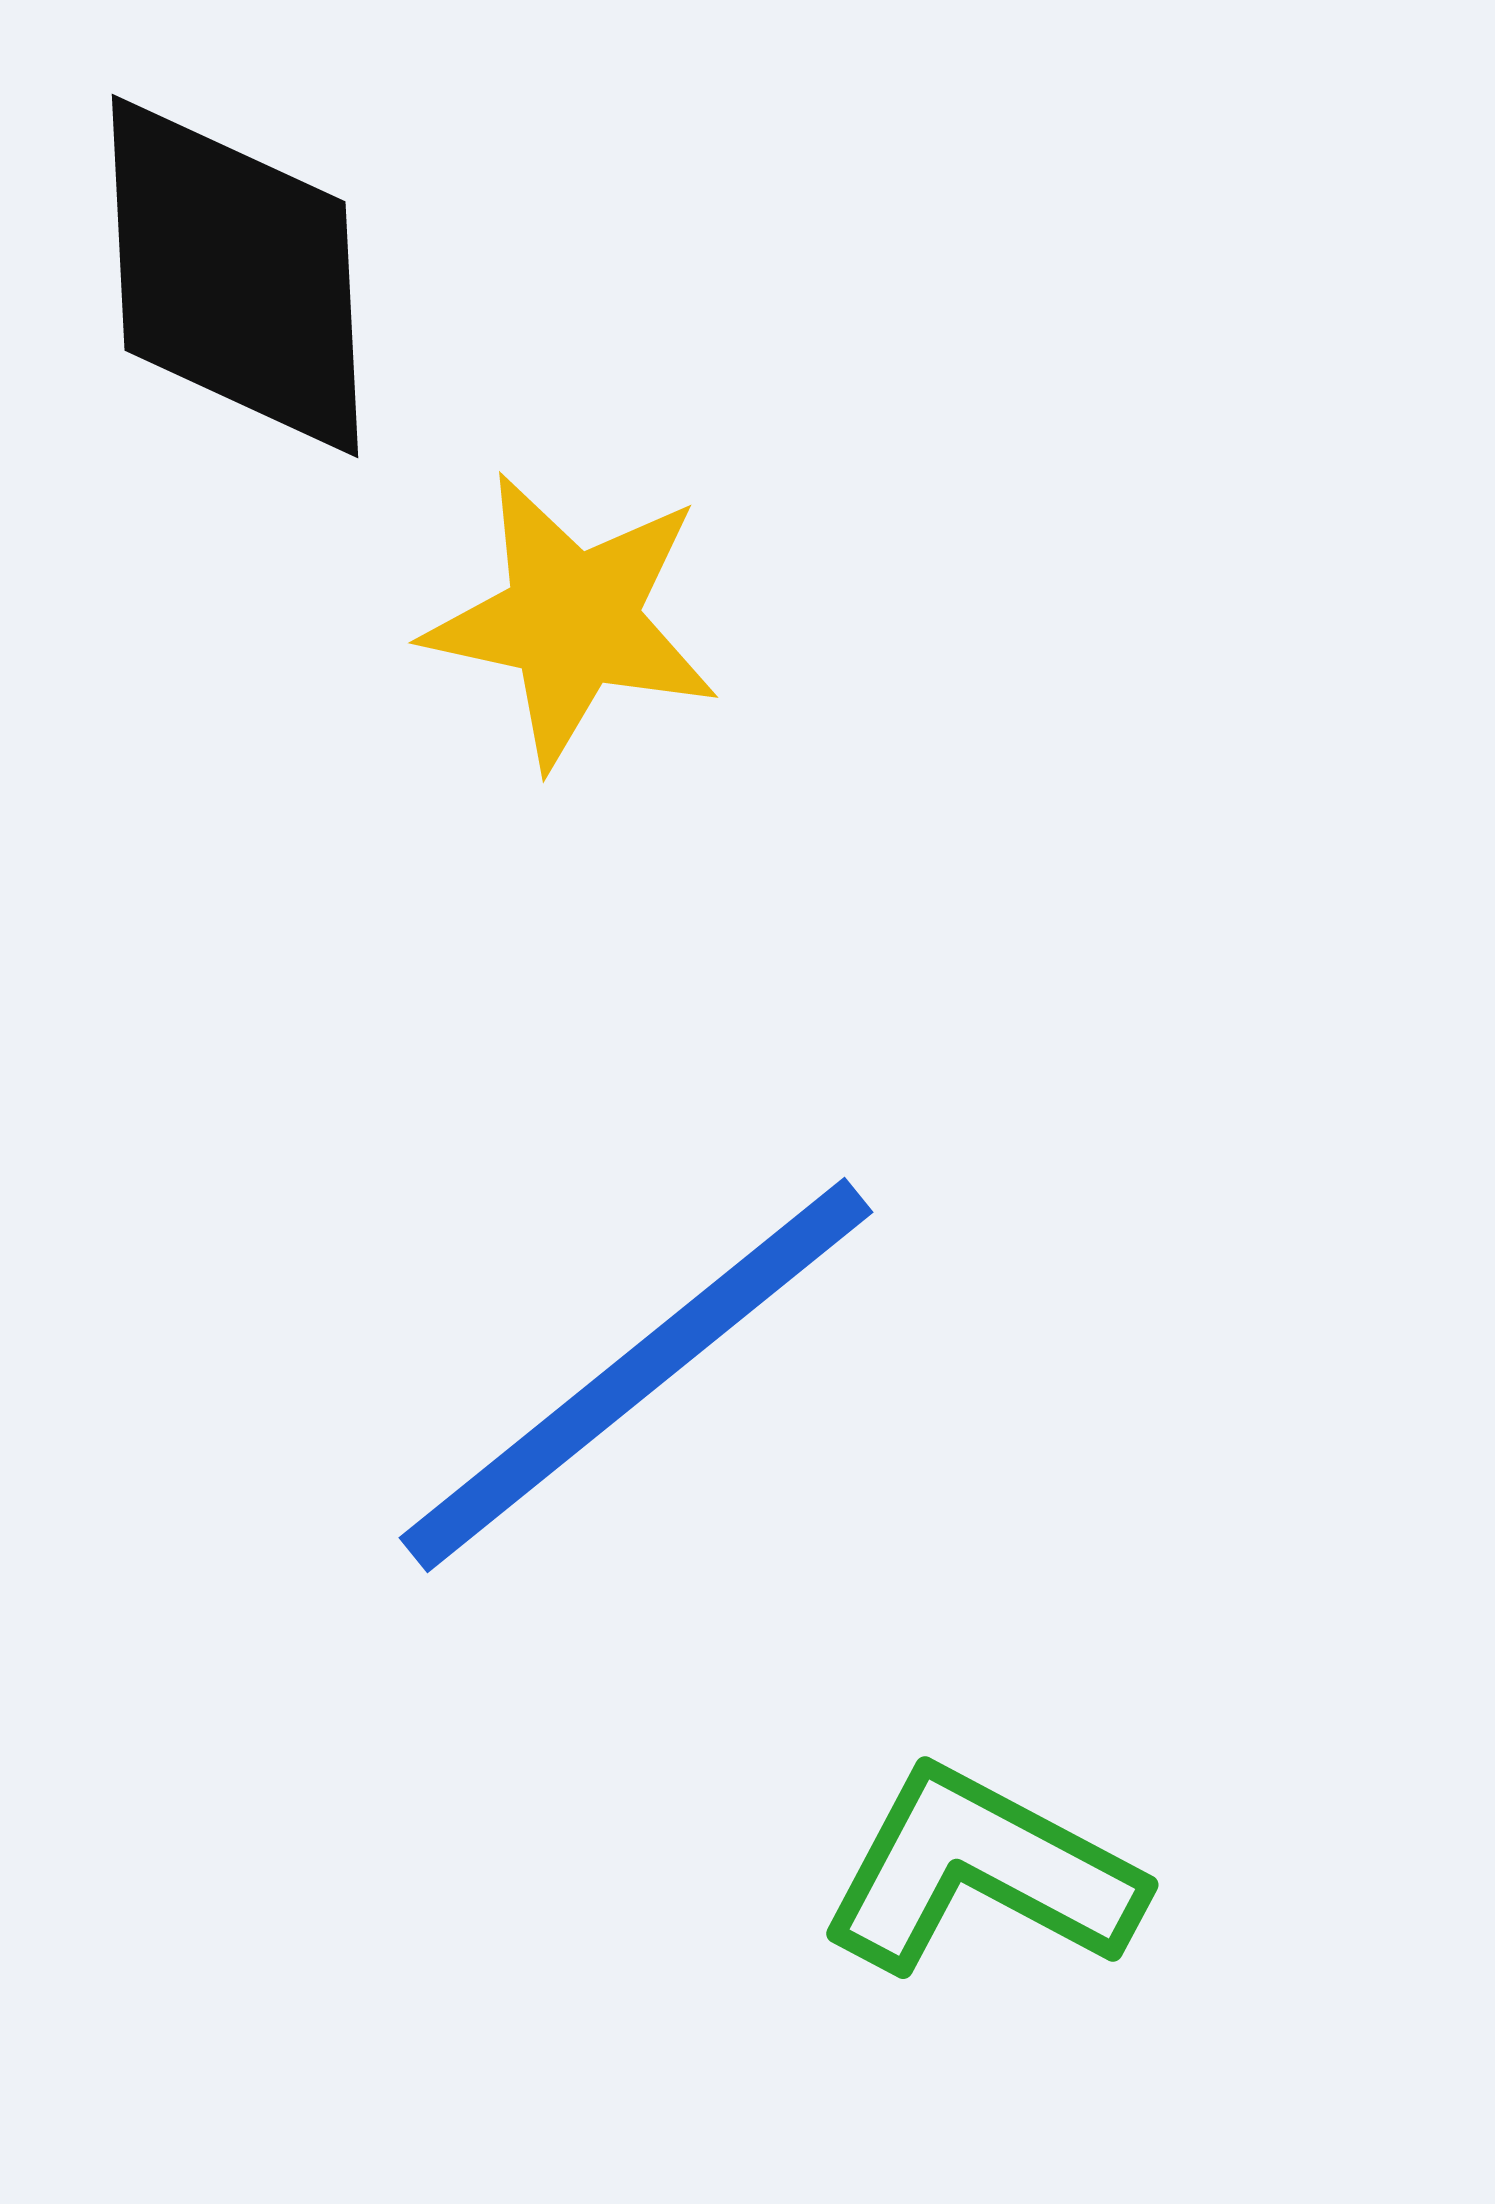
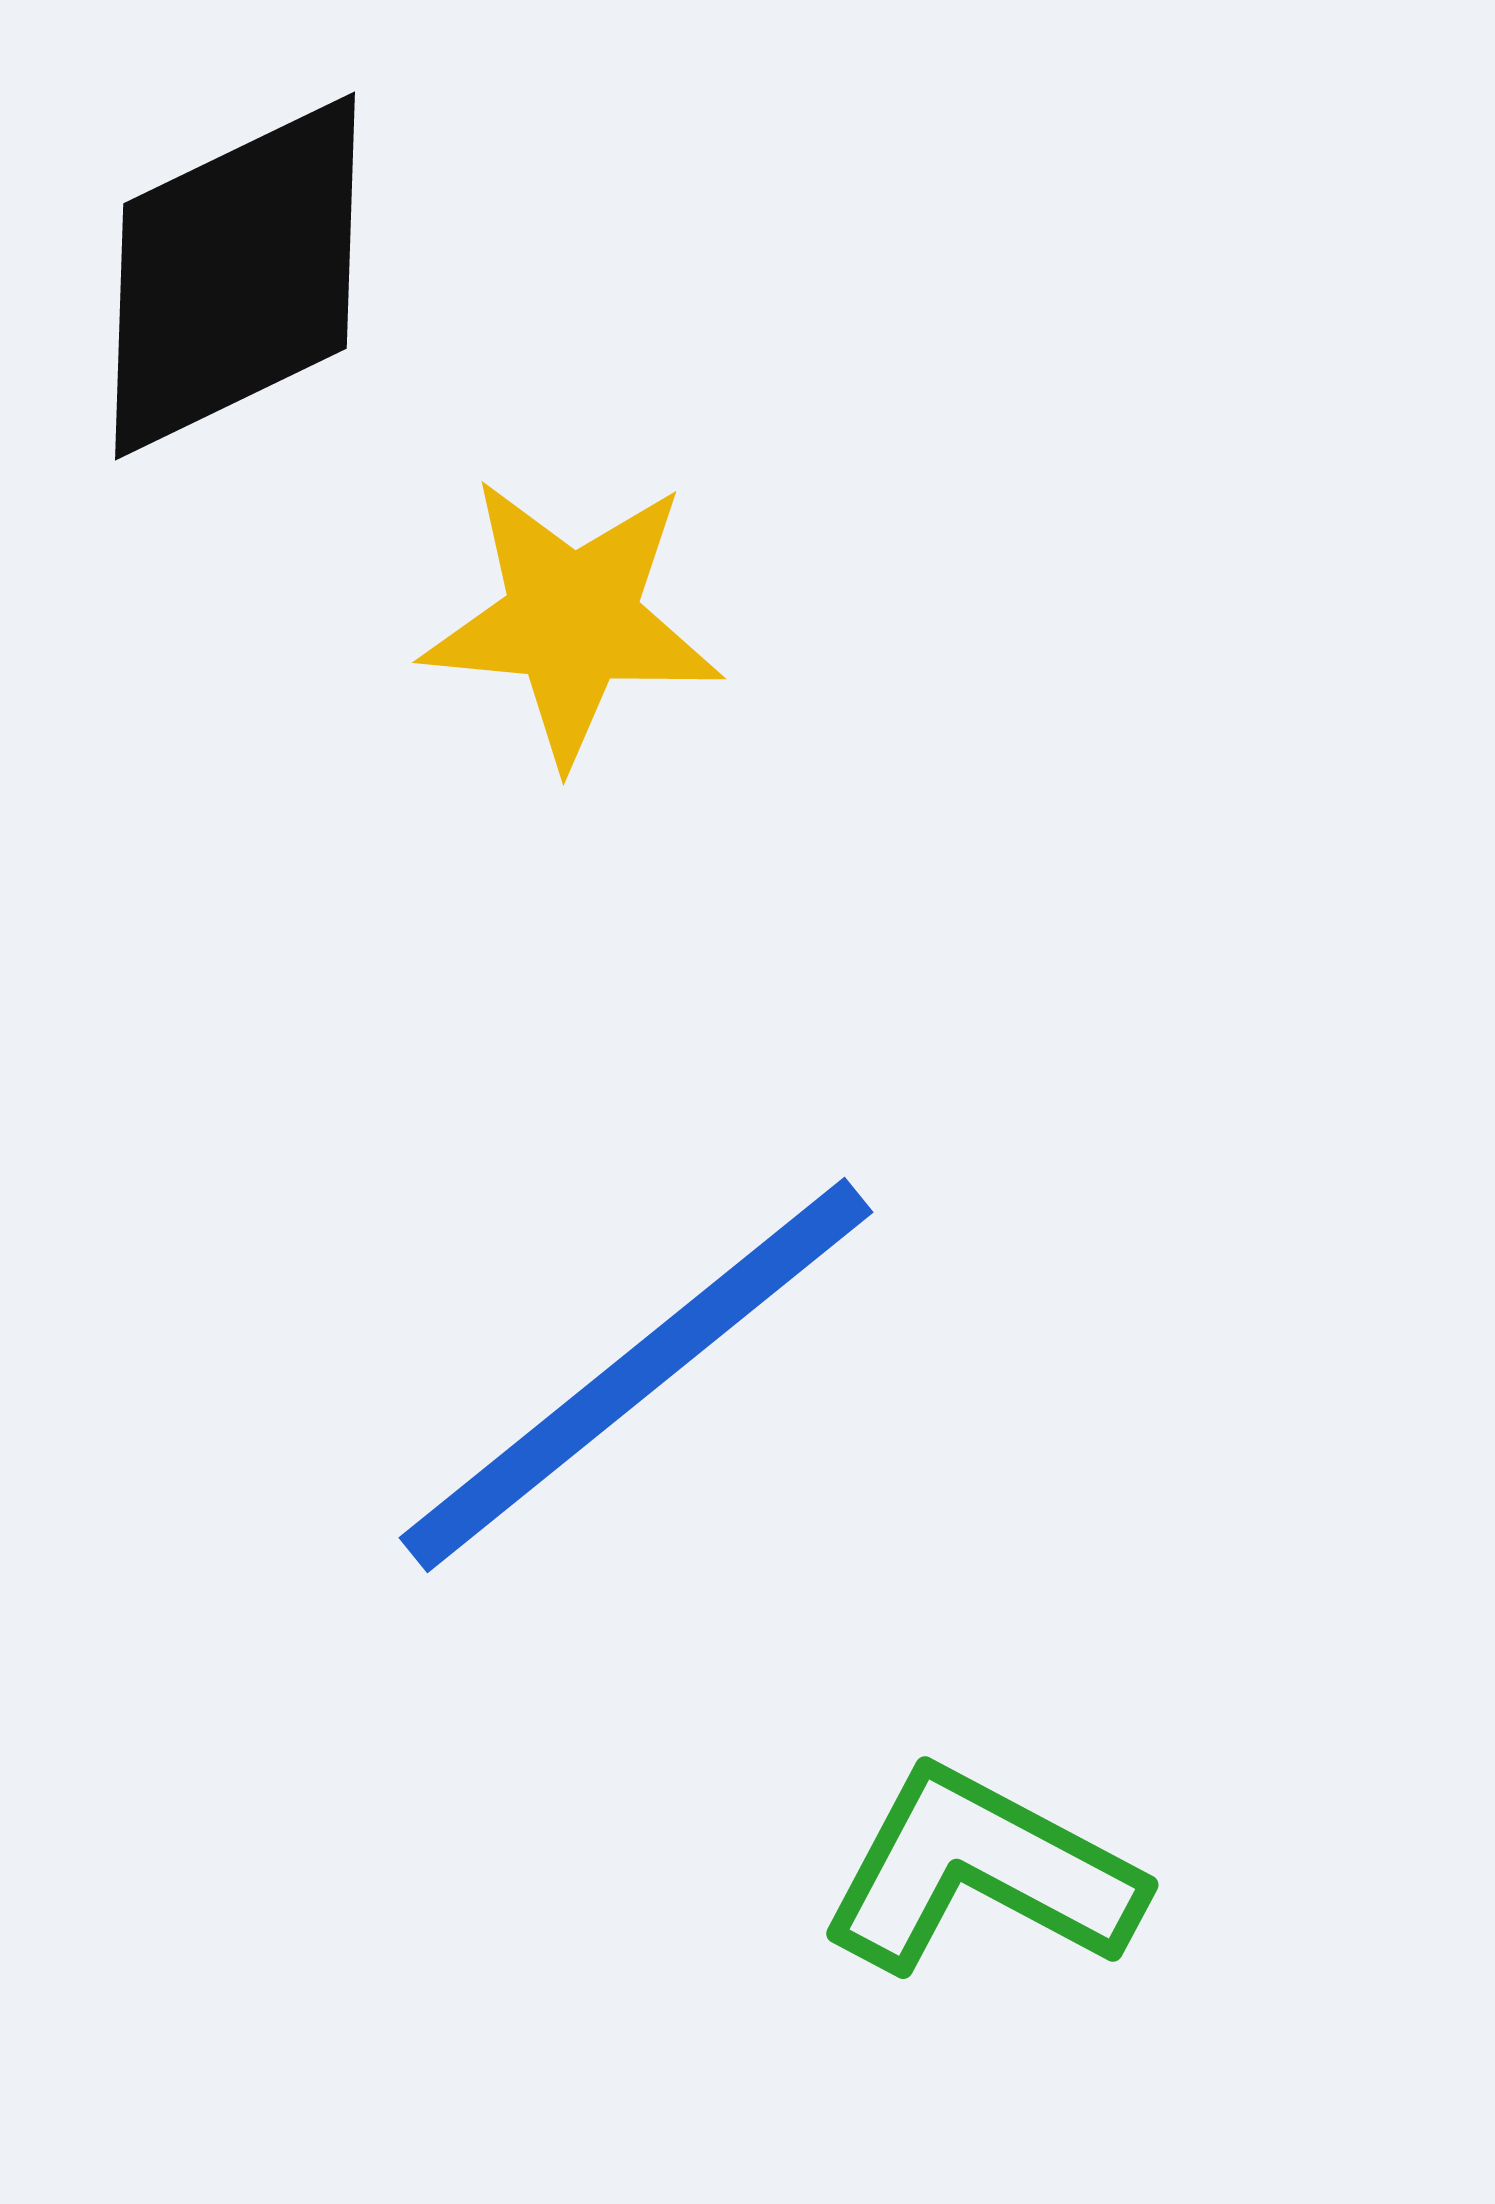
black diamond: rotated 67 degrees clockwise
yellow star: rotated 7 degrees counterclockwise
